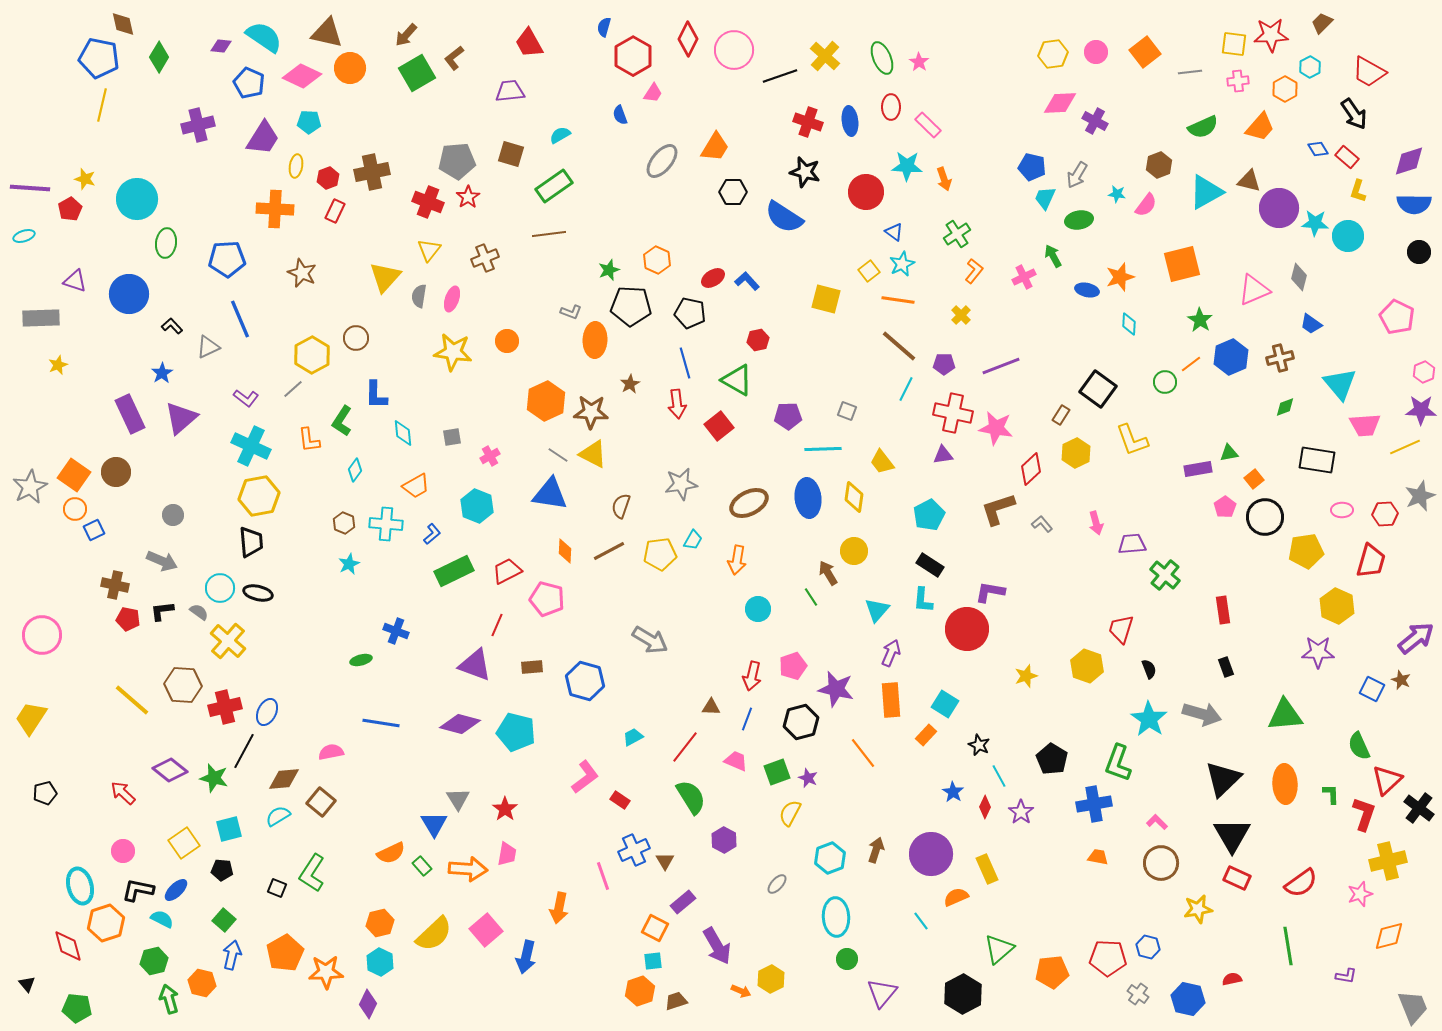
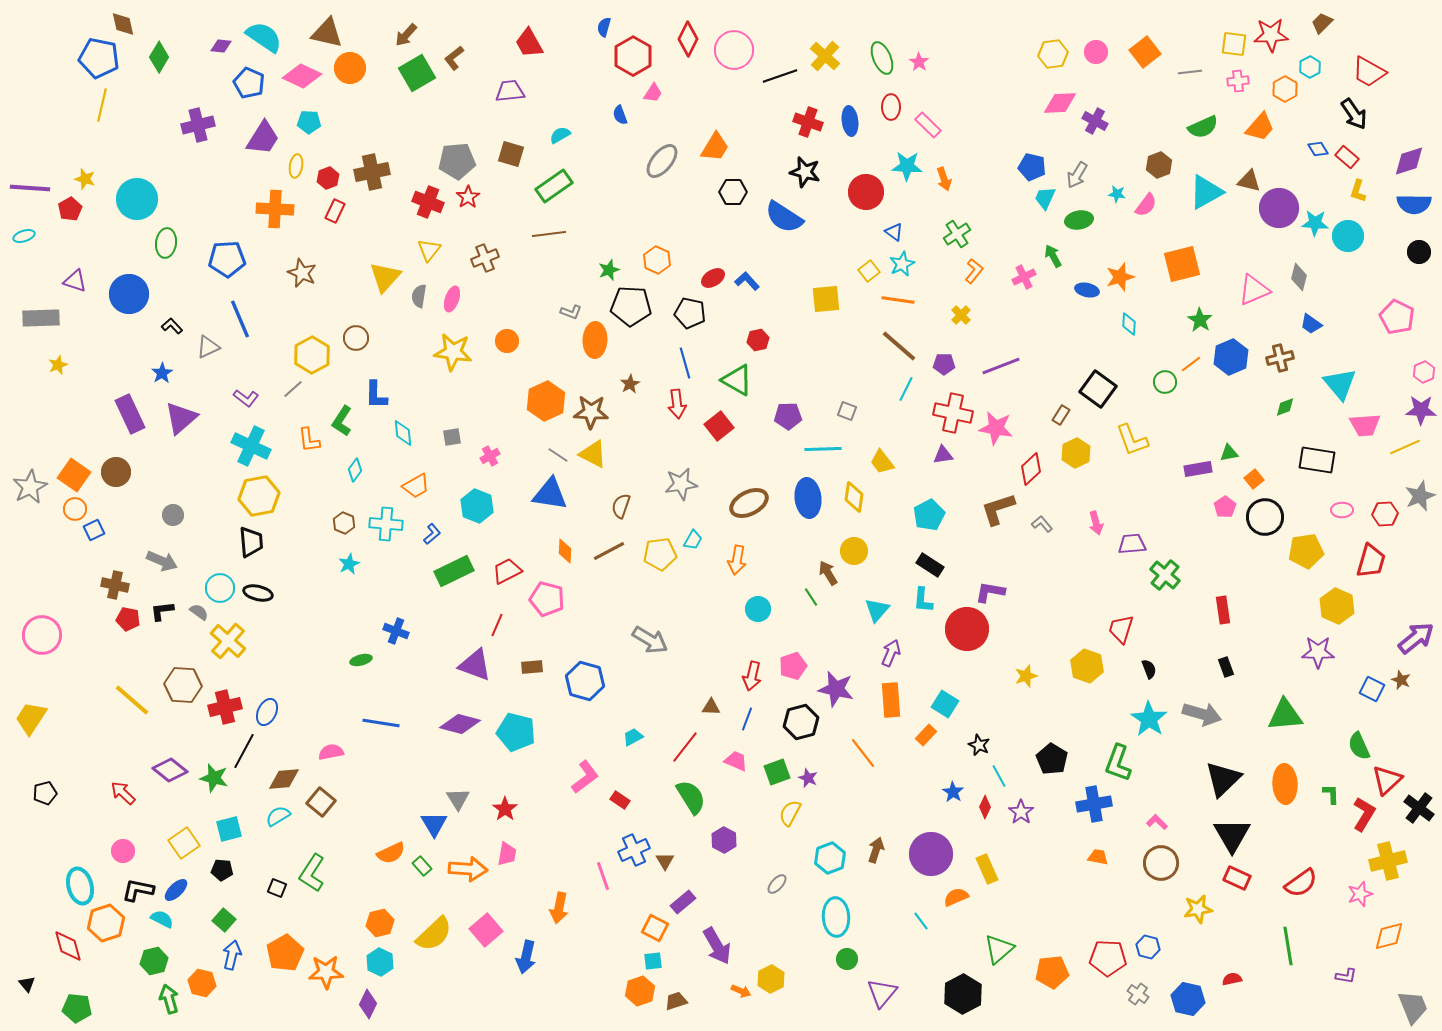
yellow square at (826, 299): rotated 20 degrees counterclockwise
red L-shape at (1364, 814): rotated 12 degrees clockwise
